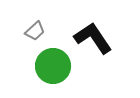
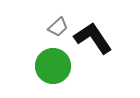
gray trapezoid: moved 23 px right, 4 px up
